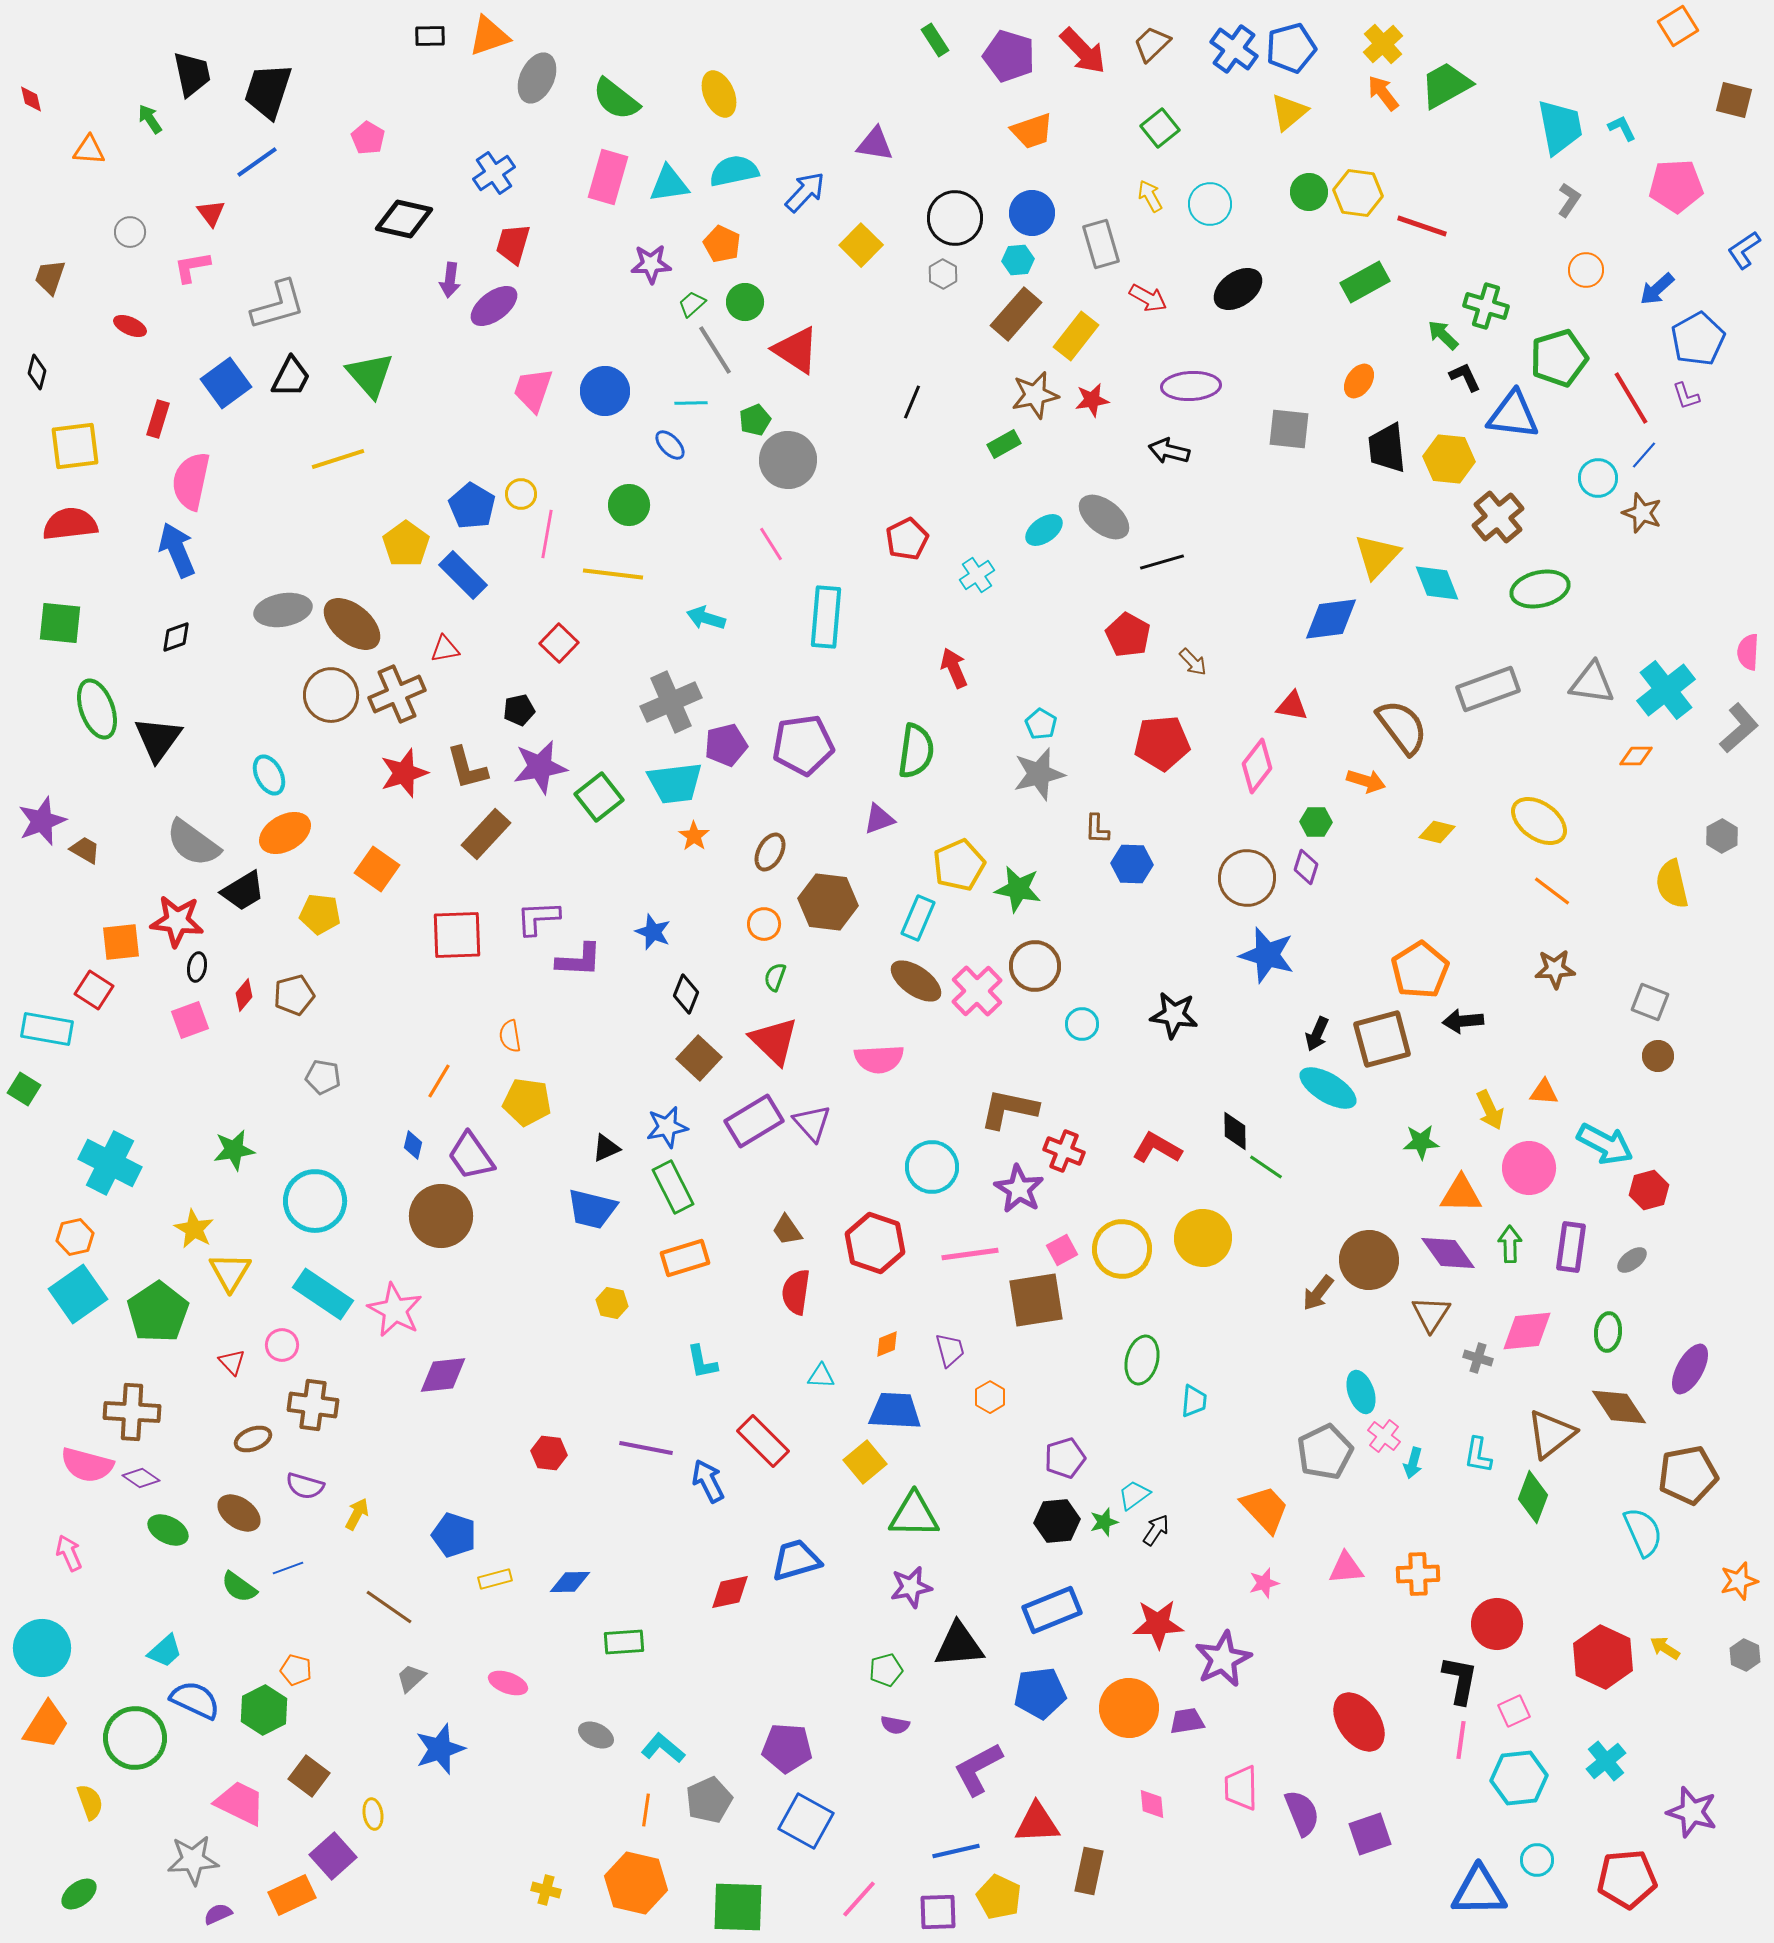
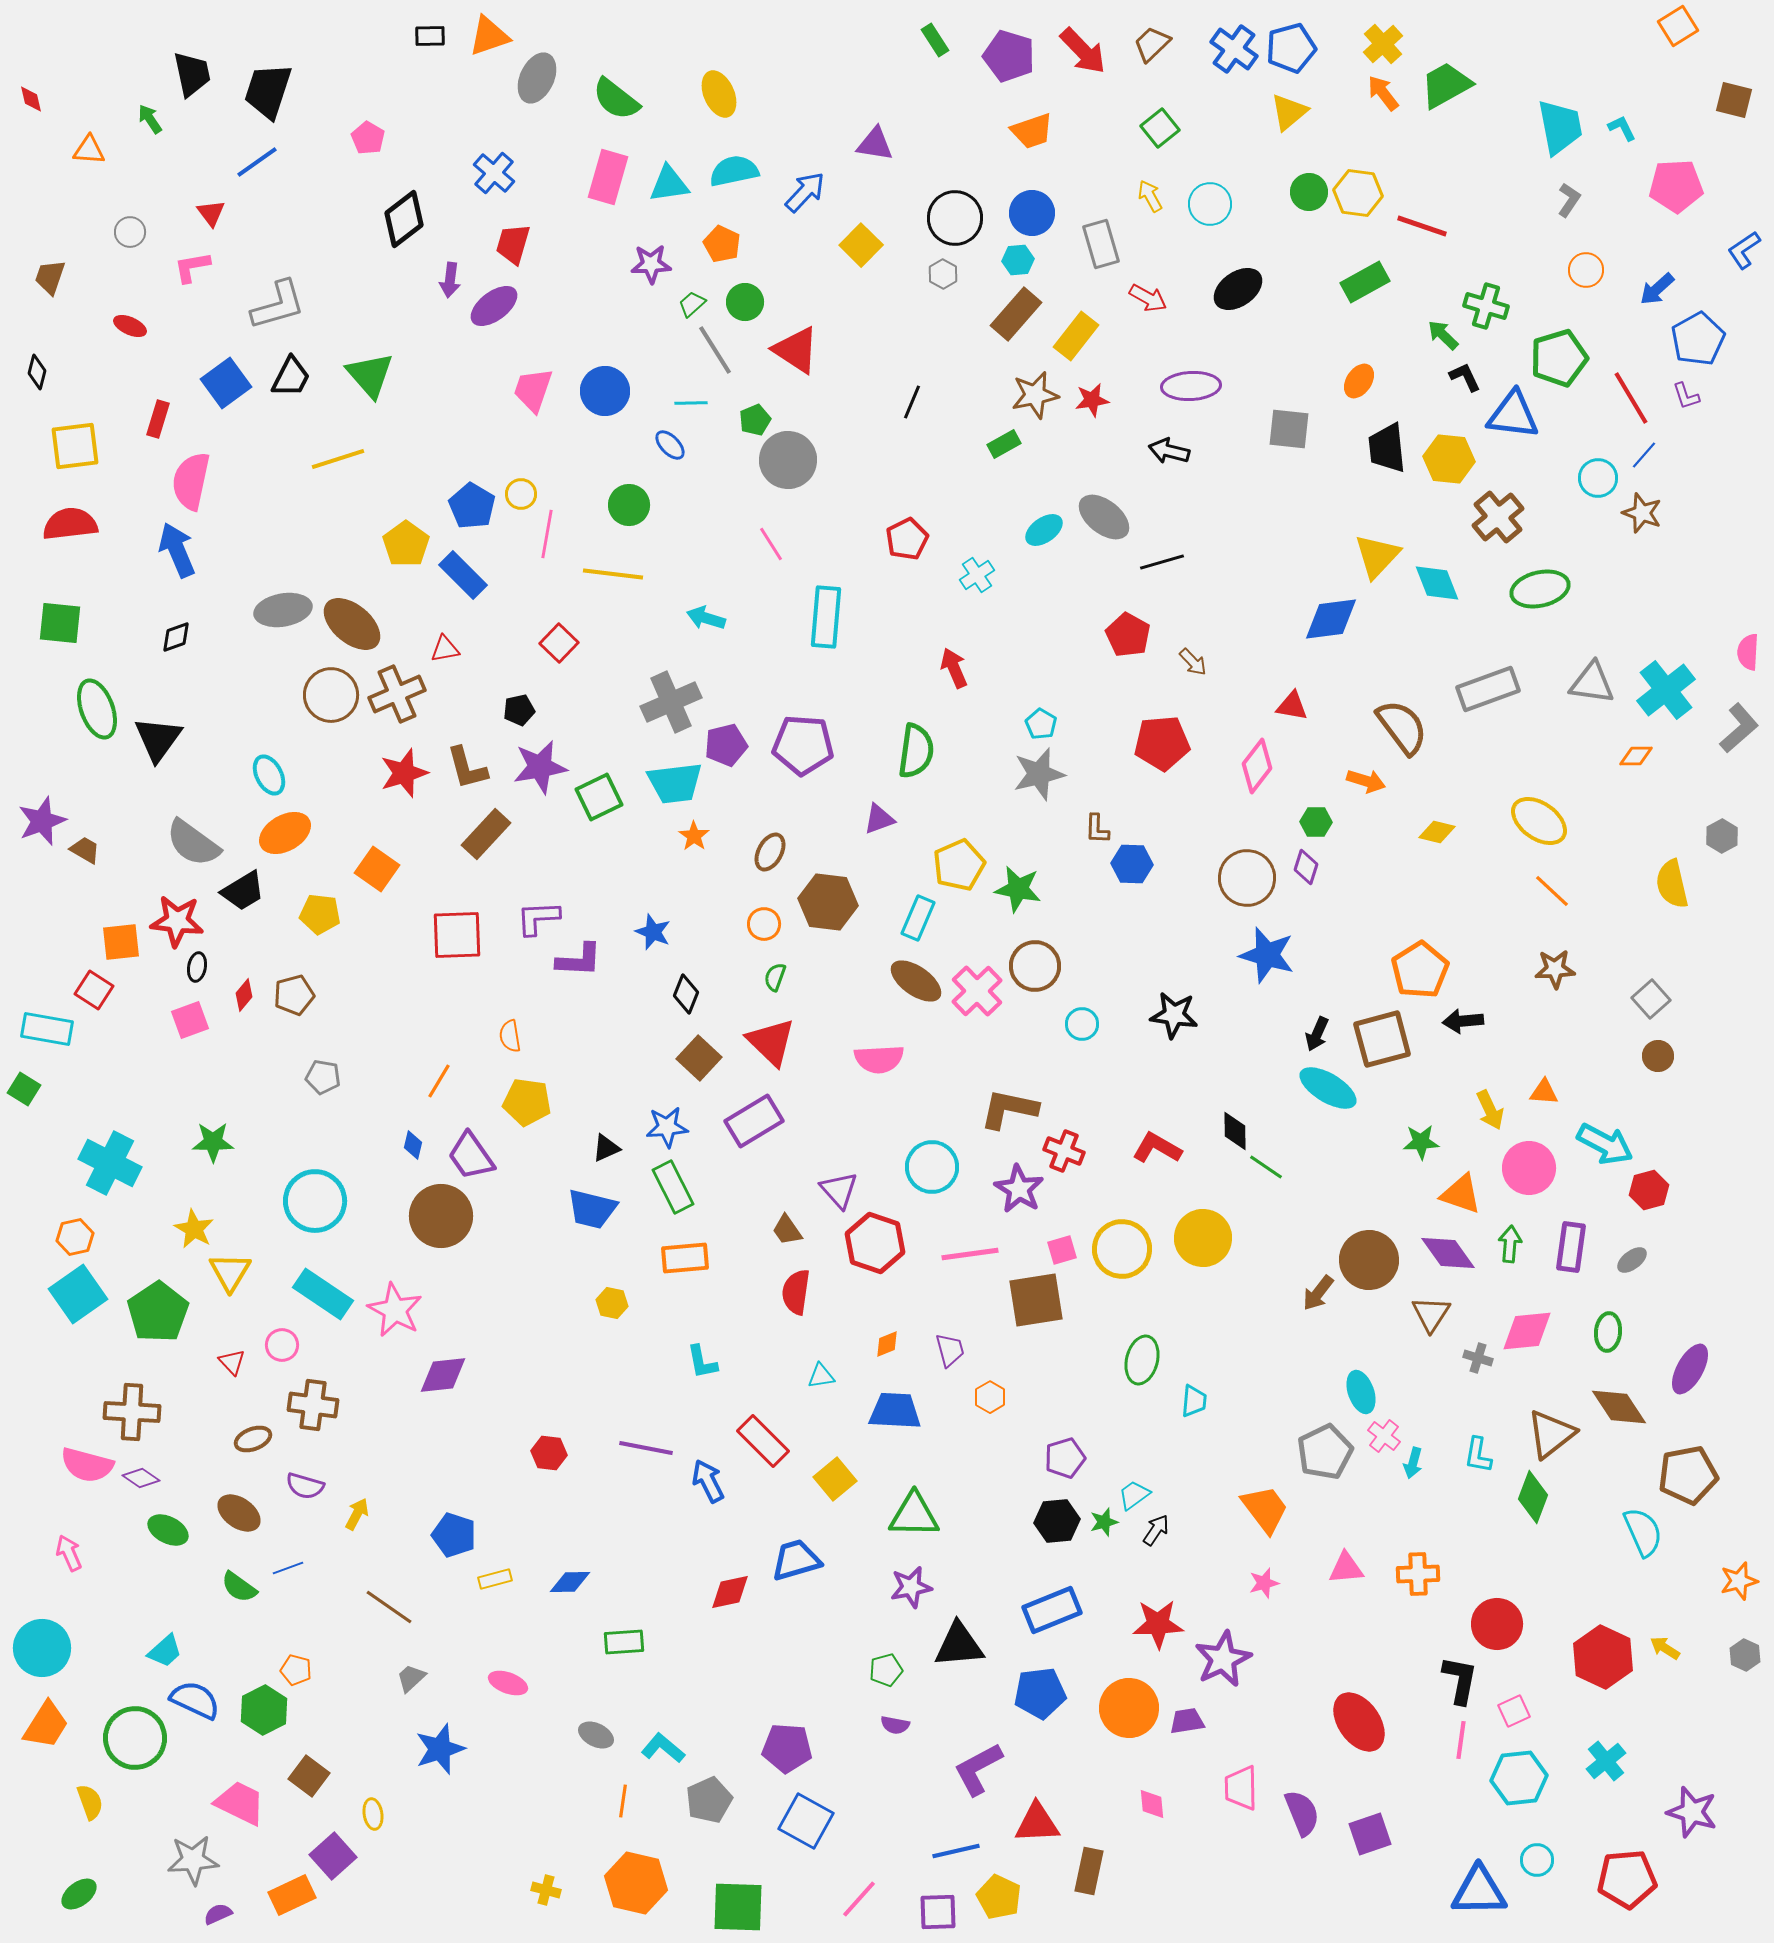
blue cross at (494, 173): rotated 15 degrees counterclockwise
black diamond at (404, 219): rotated 50 degrees counterclockwise
purple pentagon at (803, 745): rotated 12 degrees clockwise
green square at (599, 797): rotated 12 degrees clockwise
orange line at (1552, 891): rotated 6 degrees clockwise
gray square at (1650, 1002): moved 1 px right, 3 px up; rotated 27 degrees clockwise
red triangle at (774, 1041): moved 3 px left, 1 px down
purple triangle at (812, 1123): moved 27 px right, 67 px down
blue star at (667, 1127): rotated 6 degrees clockwise
green star at (234, 1150): moved 21 px left, 8 px up; rotated 9 degrees clockwise
orange triangle at (1461, 1194): rotated 18 degrees clockwise
green arrow at (1510, 1244): rotated 6 degrees clockwise
pink square at (1062, 1250): rotated 12 degrees clockwise
orange rectangle at (685, 1258): rotated 12 degrees clockwise
cyan triangle at (821, 1376): rotated 12 degrees counterclockwise
yellow square at (865, 1462): moved 30 px left, 17 px down
orange trapezoid at (1265, 1509): rotated 6 degrees clockwise
orange line at (646, 1810): moved 23 px left, 9 px up
